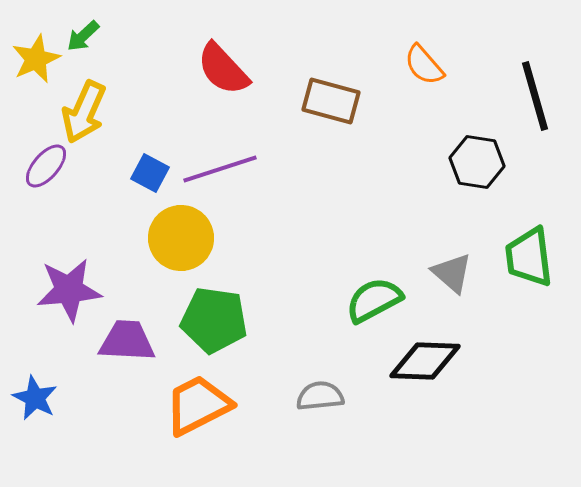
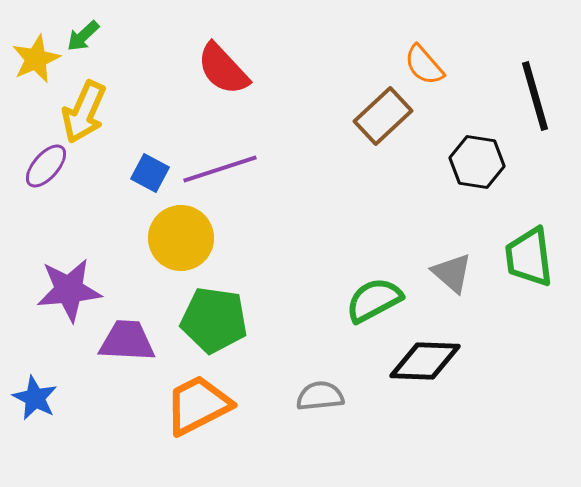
brown rectangle: moved 52 px right, 15 px down; rotated 58 degrees counterclockwise
